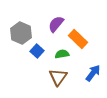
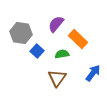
gray hexagon: rotated 15 degrees counterclockwise
brown triangle: moved 1 px left, 1 px down
